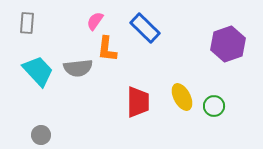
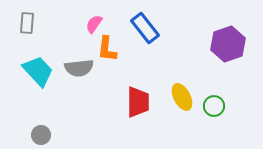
pink semicircle: moved 1 px left, 3 px down
blue rectangle: rotated 8 degrees clockwise
gray semicircle: moved 1 px right
